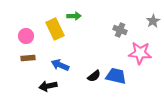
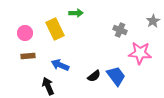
green arrow: moved 2 px right, 3 px up
pink circle: moved 1 px left, 3 px up
brown rectangle: moved 2 px up
blue trapezoid: rotated 40 degrees clockwise
black arrow: rotated 78 degrees clockwise
